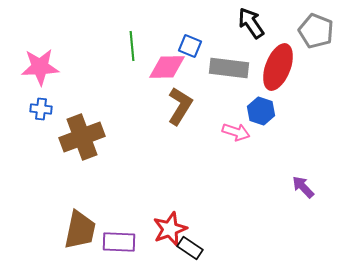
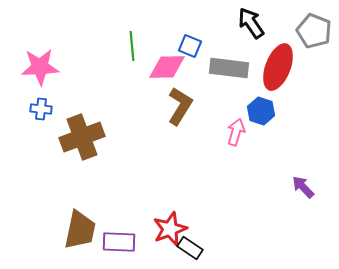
gray pentagon: moved 2 px left
pink arrow: rotated 92 degrees counterclockwise
